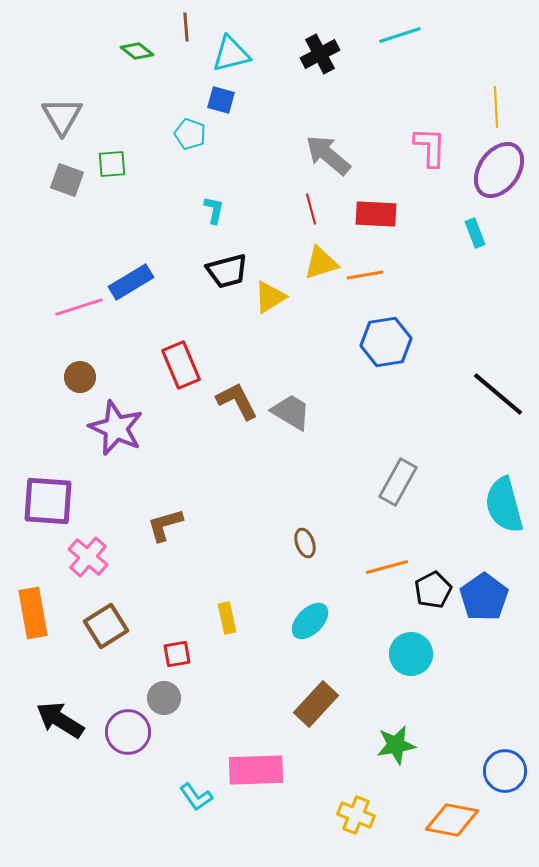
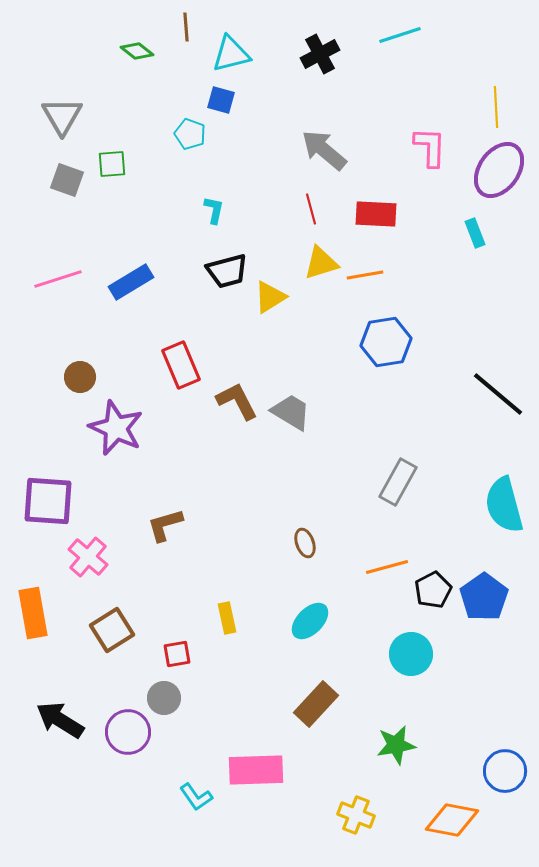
gray arrow at (328, 155): moved 4 px left, 5 px up
pink line at (79, 307): moved 21 px left, 28 px up
brown square at (106, 626): moved 6 px right, 4 px down
